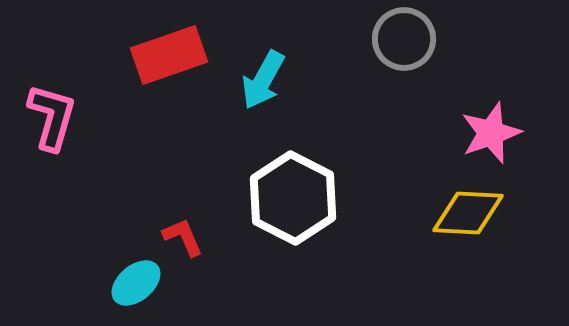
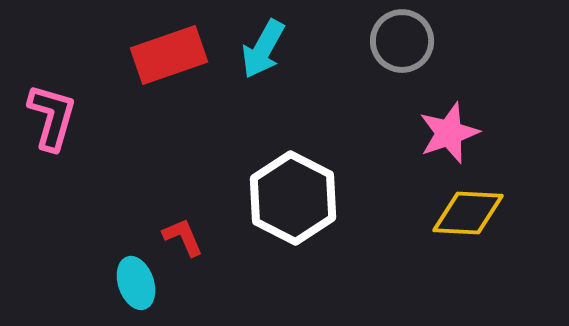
gray circle: moved 2 px left, 2 px down
cyan arrow: moved 31 px up
pink star: moved 42 px left
cyan ellipse: rotated 69 degrees counterclockwise
